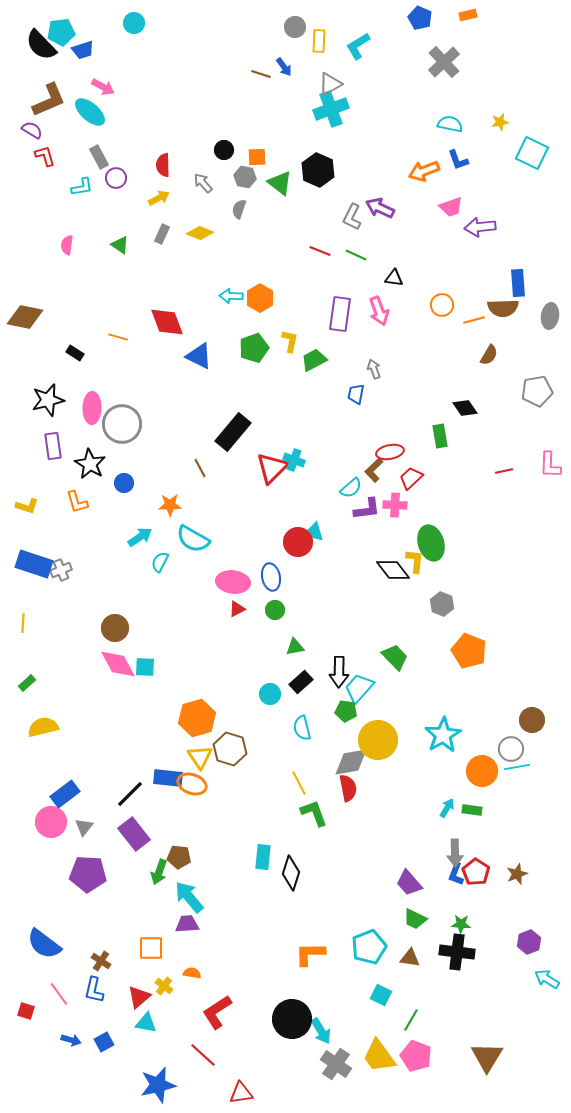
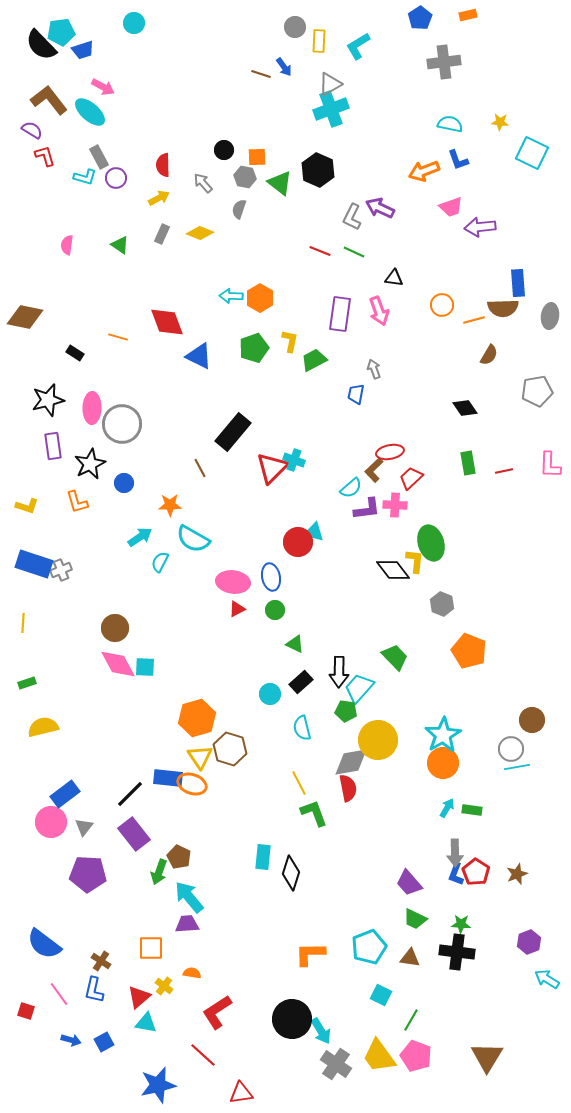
blue pentagon at (420, 18): rotated 15 degrees clockwise
gray cross at (444, 62): rotated 36 degrees clockwise
brown L-shape at (49, 100): rotated 105 degrees counterclockwise
yellow star at (500, 122): rotated 18 degrees clockwise
cyan L-shape at (82, 187): moved 3 px right, 10 px up; rotated 25 degrees clockwise
green line at (356, 255): moved 2 px left, 3 px up
green rectangle at (440, 436): moved 28 px right, 27 px down
black star at (90, 464): rotated 16 degrees clockwise
green triangle at (295, 647): moved 3 px up; rotated 36 degrees clockwise
green rectangle at (27, 683): rotated 24 degrees clockwise
orange circle at (482, 771): moved 39 px left, 8 px up
brown pentagon at (179, 857): rotated 20 degrees clockwise
